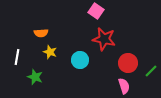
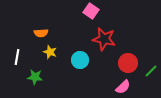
pink square: moved 5 px left
green star: rotated 14 degrees counterclockwise
pink semicircle: moved 1 px left, 1 px down; rotated 63 degrees clockwise
